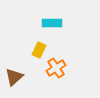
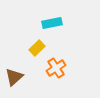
cyan rectangle: rotated 12 degrees counterclockwise
yellow rectangle: moved 2 px left, 2 px up; rotated 21 degrees clockwise
